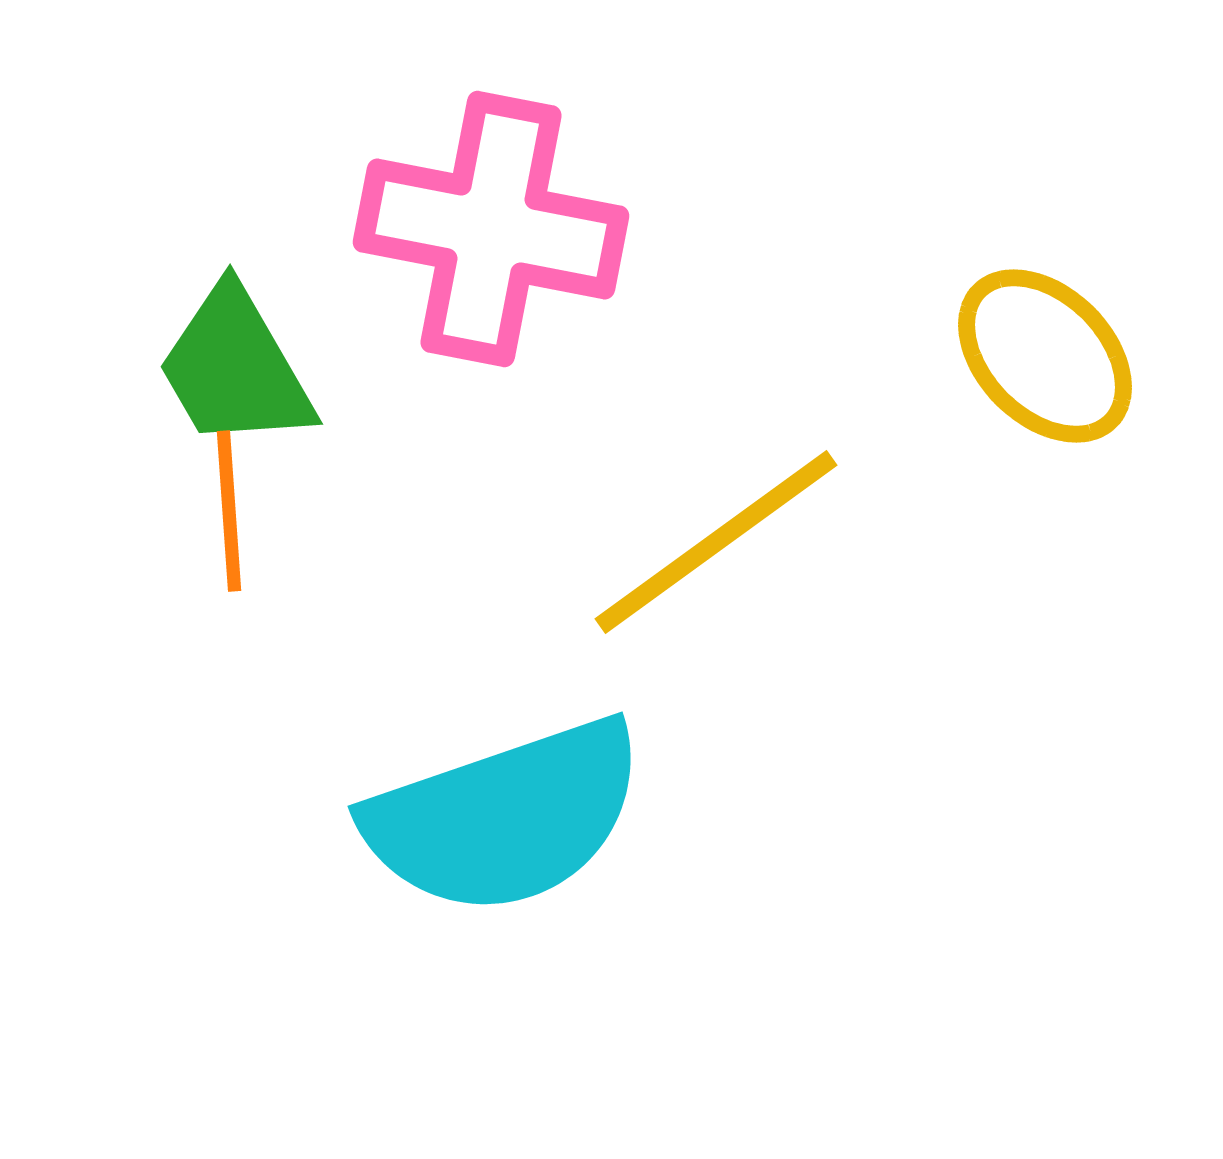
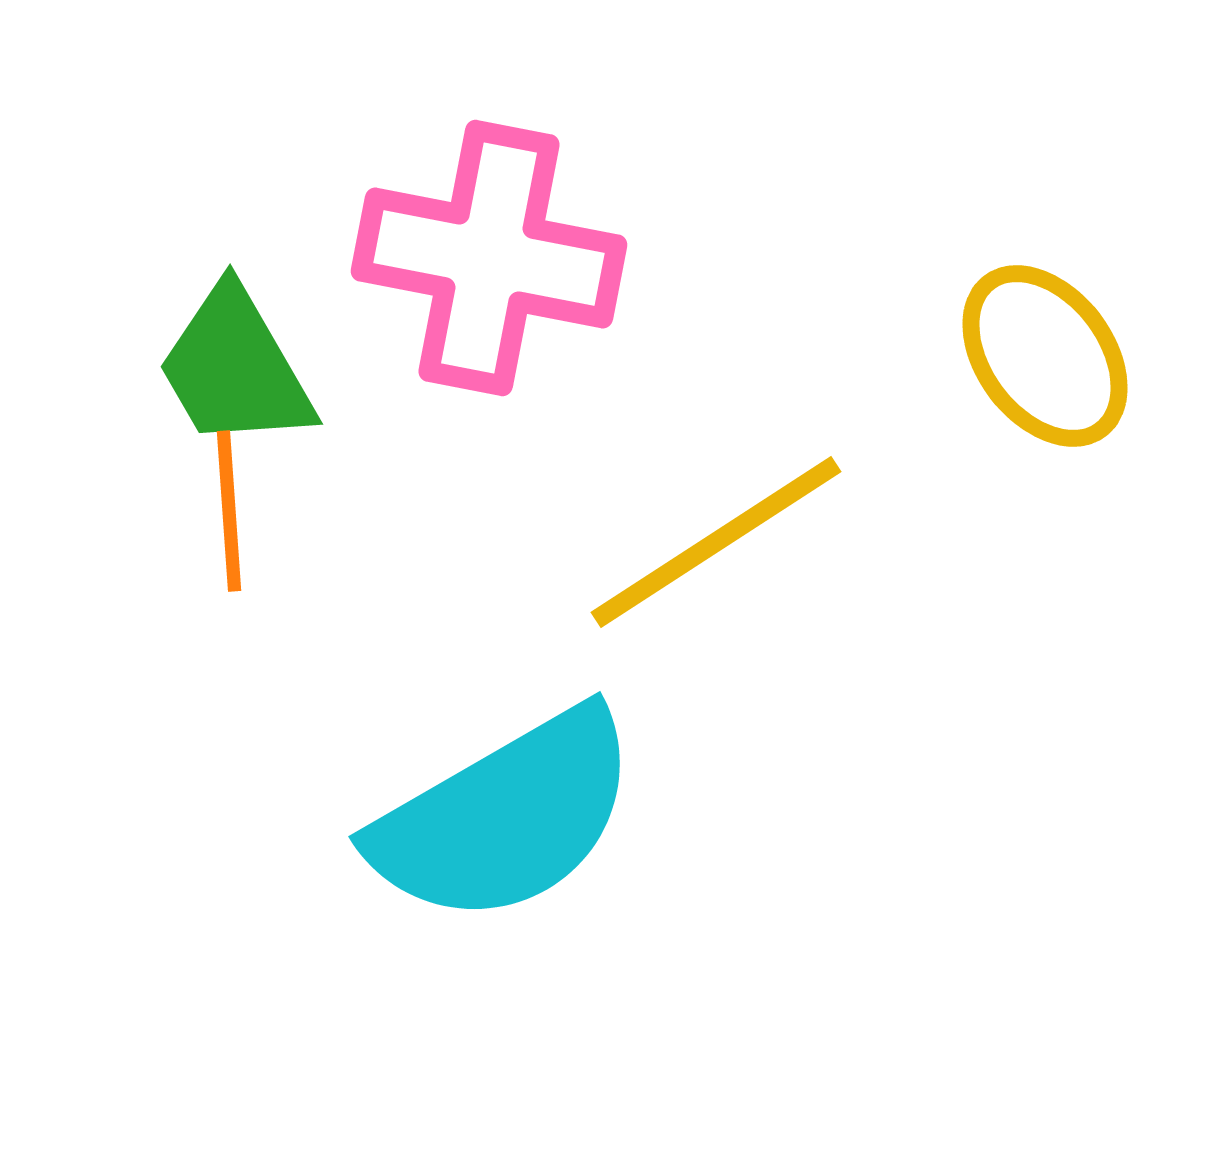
pink cross: moved 2 px left, 29 px down
yellow ellipse: rotated 8 degrees clockwise
yellow line: rotated 3 degrees clockwise
cyan semicircle: rotated 11 degrees counterclockwise
